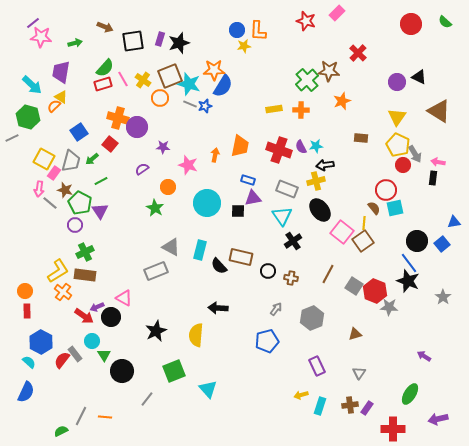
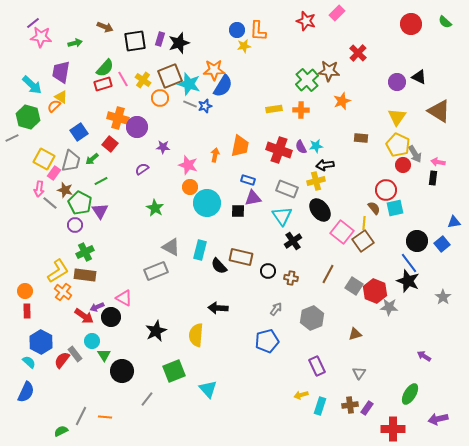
black square at (133, 41): moved 2 px right
orange circle at (168, 187): moved 22 px right
